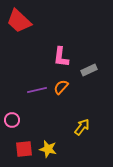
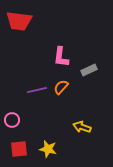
red trapezoid: rotated 36 degrees counterclockwise
yellow arrow: rotated 108 degrees counterclockwise
red square: moved 5 px left
